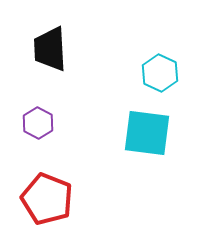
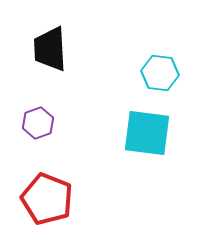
cyan hexagon: rotated 18 degrees counterclockwise
purple hexagon: rotated 12 degrees clockwise
